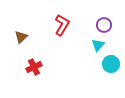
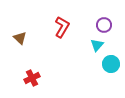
red L-shape: moved 2 px down
brown triangle: moved 1 px left, 1 px down; rotated 32 degrees counterclockwise
cyan triangle: moved 1 px left
red cross: moved 2 px left, 11 px down
